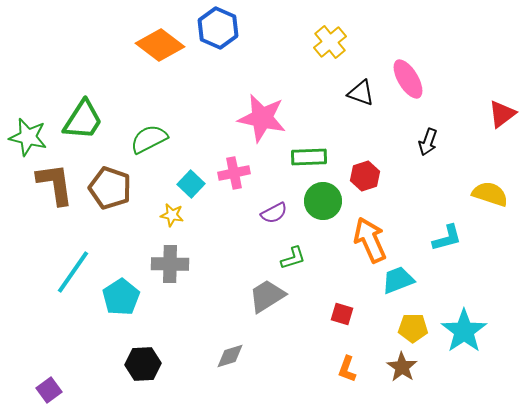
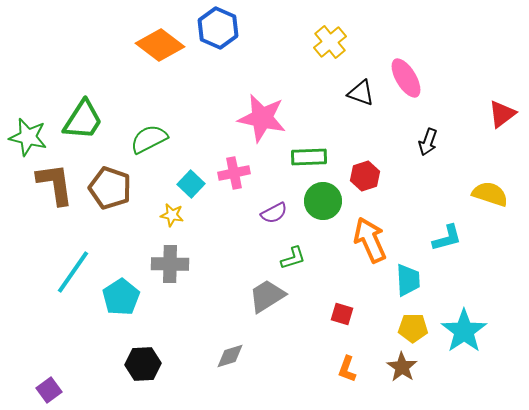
pink ellipse: moved 2 px left, 1 px up
cyan trapezoid: moved 10 px right; rotated 108 degrees clockwise
